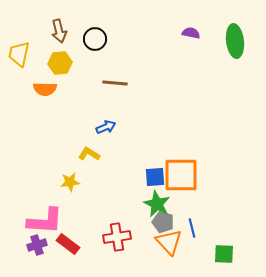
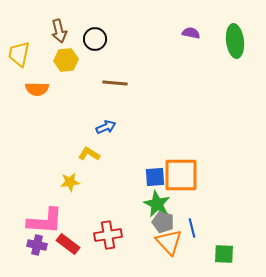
yellow hexagon: moved 6 px right, 3 px up
orange semicircle: moved 8 px left
red cross: moved 9 px left, 2 px up
purple cross: rotated 30 degrees clockwise
